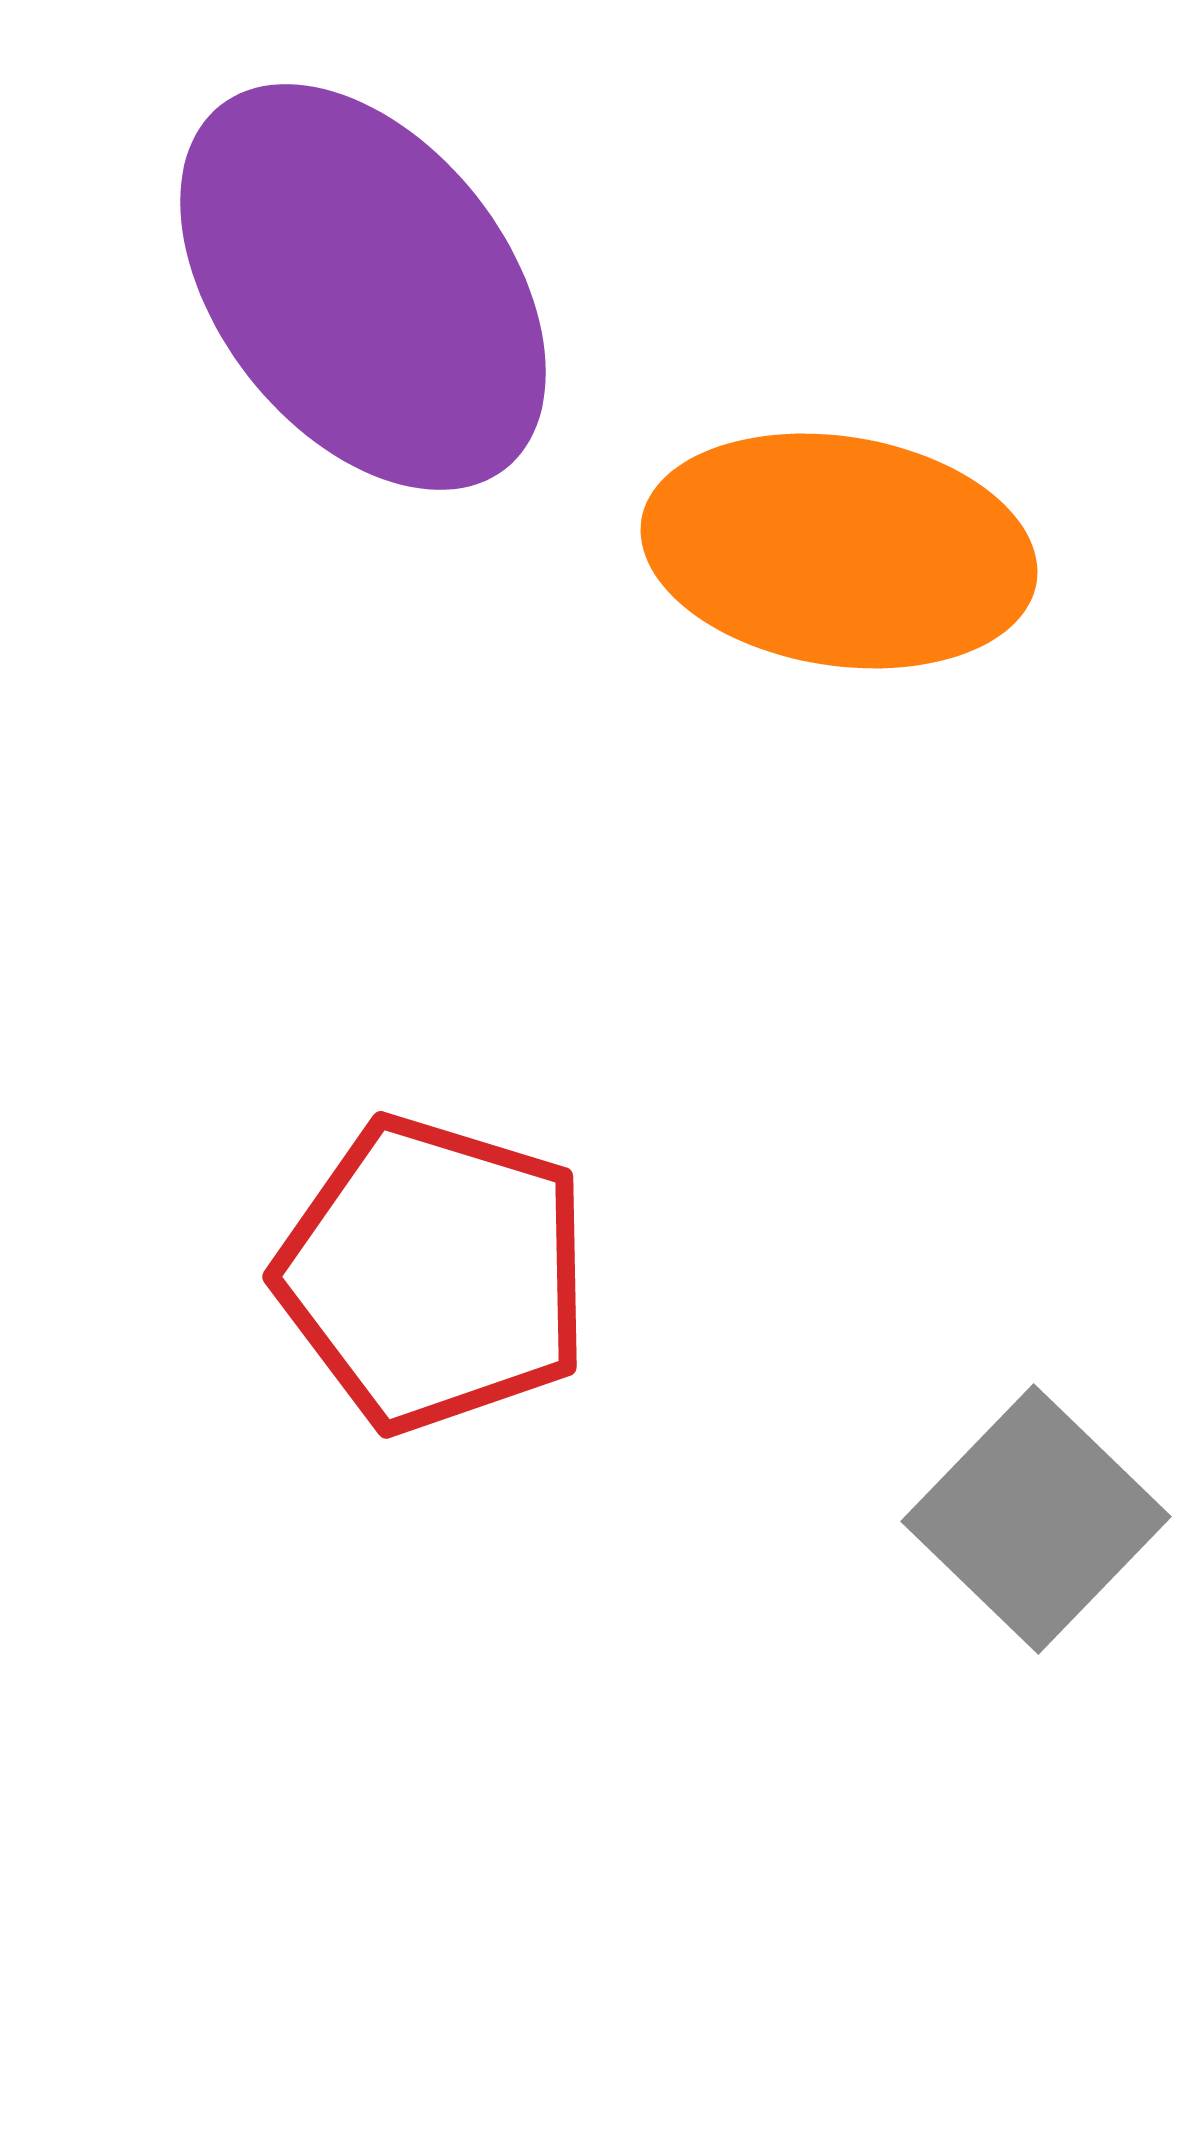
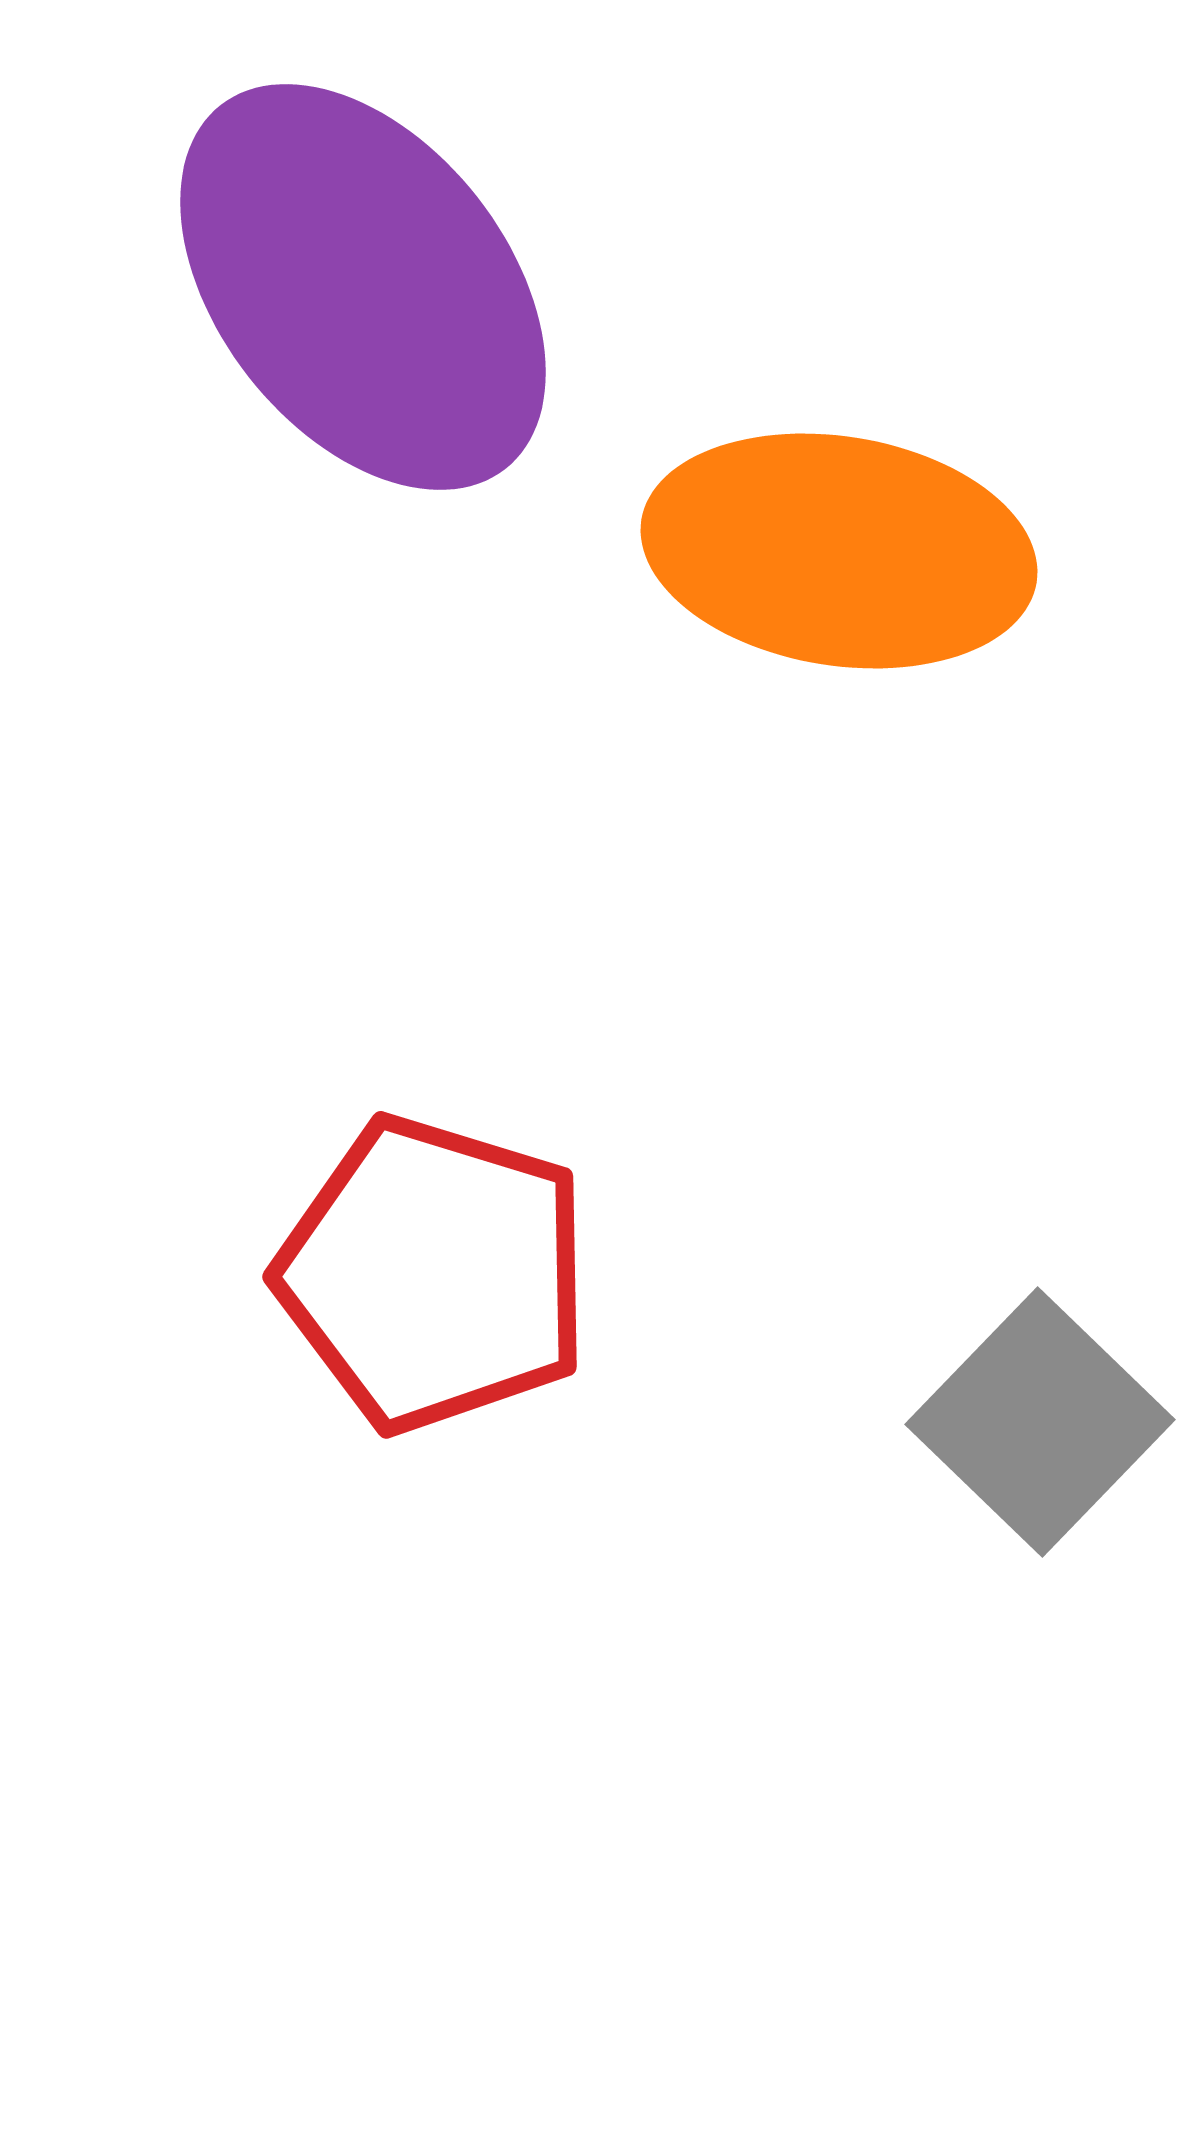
gray square: moved 4 px right, 97 px up
